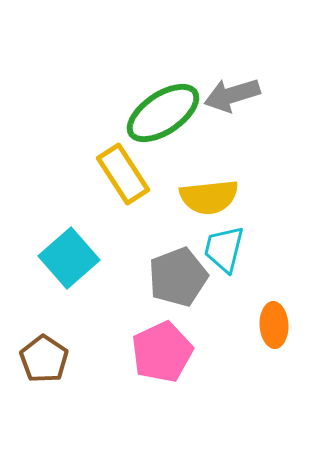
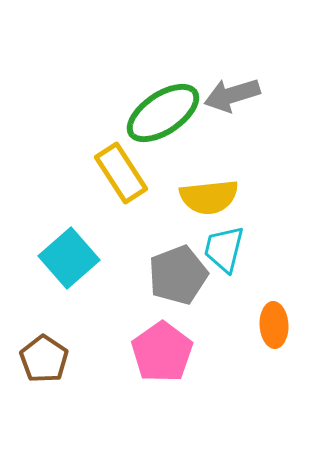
yellow rectangle: moved 2 px left, 1 px up
gray pentagon: moved 2 px up
pink pentagon: rotated 10 degrees counterclockwise
